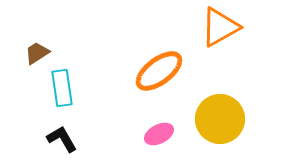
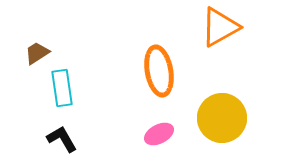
orange ellipse: rotated 63 degrees counterclockwise
yellow circle: moved 2 px right, 1 px up
